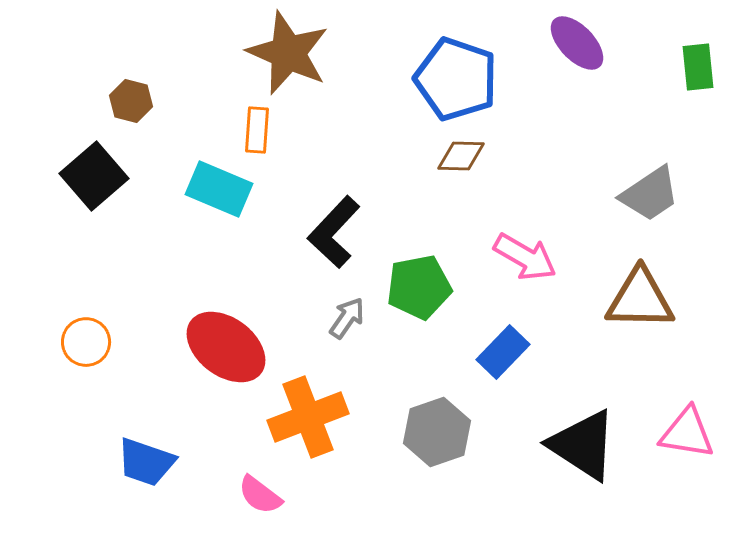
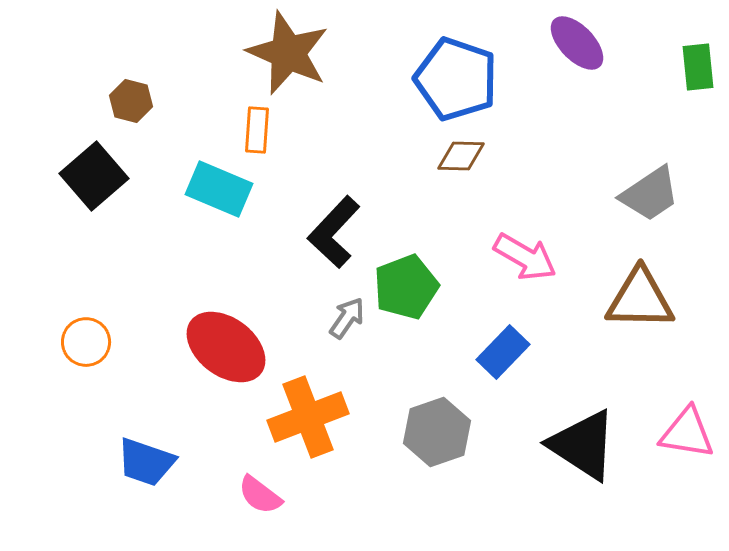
green pentagon: moved 13 px left; rotated 10 degrees counterclockwise
